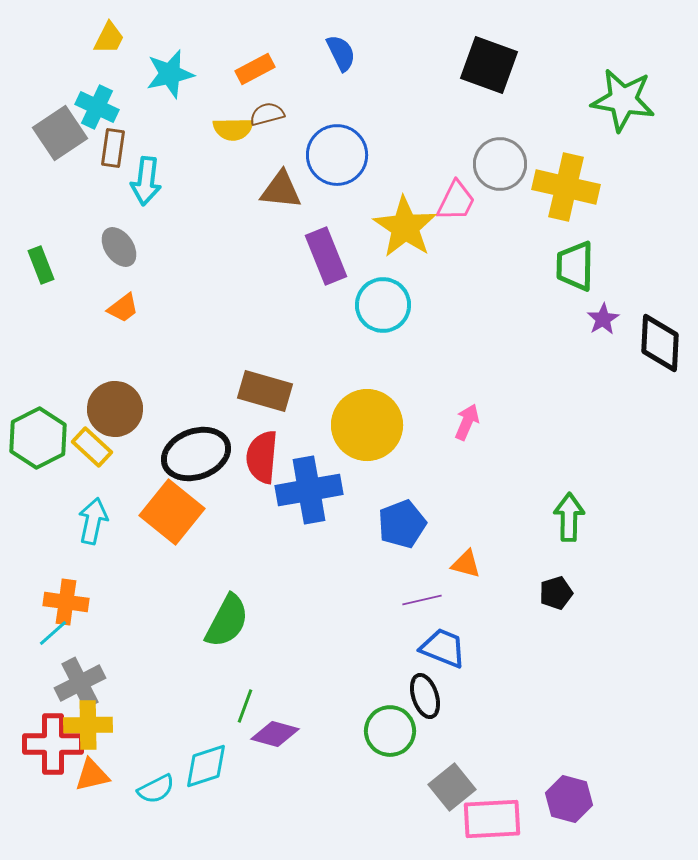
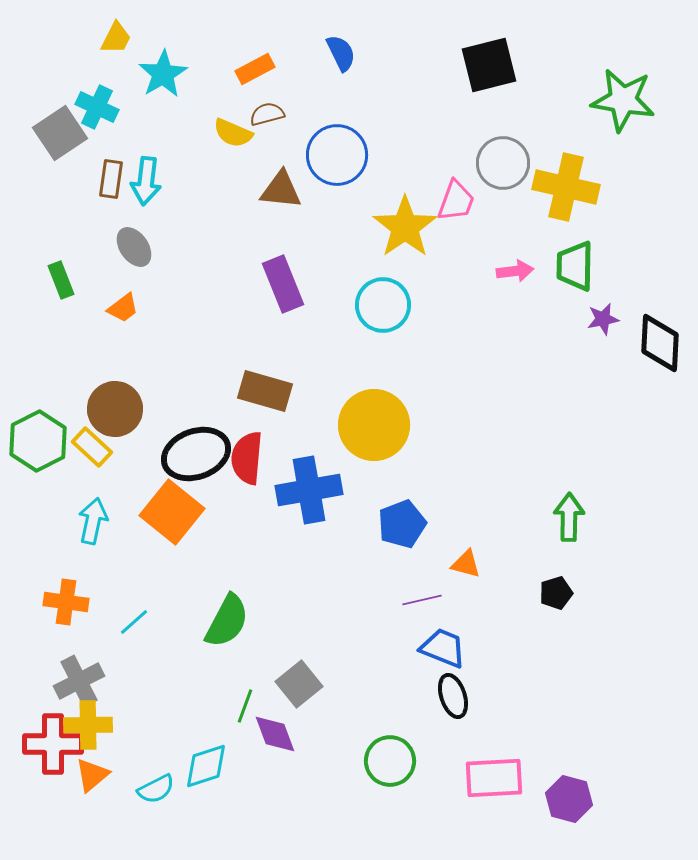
yellow trapezoid at (109, 38): moved 7 px right
black square at (489, 65): rotated 34 degrees counterclockwise
cyan star at (170, 74): moved 7 px left; rotated 18 degrees counterclockwise
yellow semicircle at (233, 129): moved 4 px down; rotated 24 degrees clockwise
brown rectangle at (113, 148): moved 2 px left, 31 px down
gray circle at (500, 164): moved 3 px right, 1 px up
pink trapezoid at (456, 201): rotated 6 degrees counterclockwise
yellow star at (405, 227): rotated 4 degrees clockwise
gray ellipse at (119, 247): moved 15 px right
purple rectangle at (326, 256): moved 43 px left, 28 px down
green rectangle at (41, 265): moved 20 px right, 15 px down
purple star at (603, 319): rotated 20 degrees clockwise
pink arrow at (467, 422): moved 48 px right, 151 px up; rotated 60 degrees clockwise
yellow circle at (367, 425): moved 7 px right
green hexagon at (38, 438): moved 3 px down
red semicircle at (262, 457): moved 15 px left, 1 px down
cyan line at (53, 633): moved 81 px right, 11 px up
gray cross at (80, 683): moved 1 px left, 2 px up
black ellipse at (425, 696): moved 28 px right
green circle at (390, 731): moved 30 px down
purple diamond at (275, 734): rotated 54 degrees clockwise
orange triangle at (92, 775): rotated 27 degrees counterclockwise
gray square at (452, 787): moved 153 px left, 103 px up
pink rectangle at (492, 819): moved 2 px right, 41 px up
